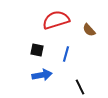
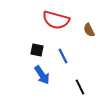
red semicircle: rotated 148 degrees counterclockwise
brown semicircle: rotated 16 degrees clockwise
blue line: moved 3 px left, 2 px down; rotated 42 degrees counterclockwise
blue arrow: rotated 66 degrees clockwise
